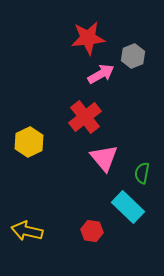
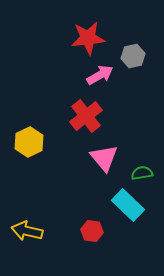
gray hexagon: rotated 10 degrees clockwise
pink arrow: moved 1 px left, 1 px down
red cross: moved 1 px right, 1 px up
green semicircle: rotated 70 degrees clockwise
cyan rectangle: moved 2 px up
